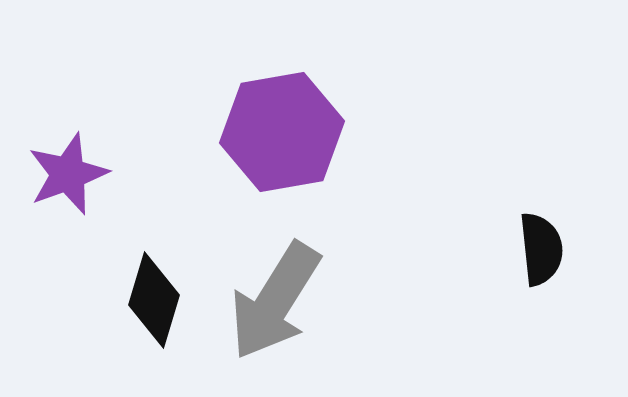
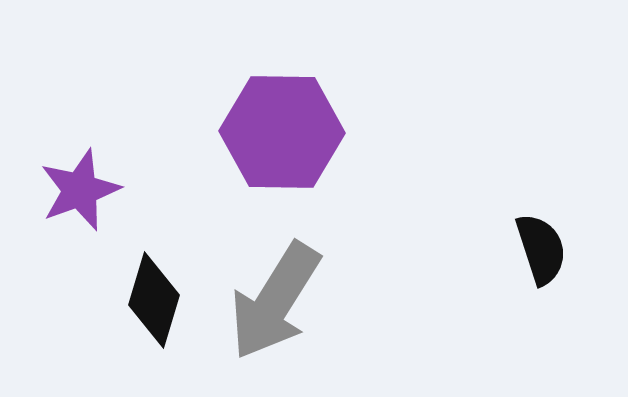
purple hexagon: rotated 11 degrees clockwise
purple star: moved 12 px right, 16 px down
black semicircle: rotated 12 degrees counterclockwise
